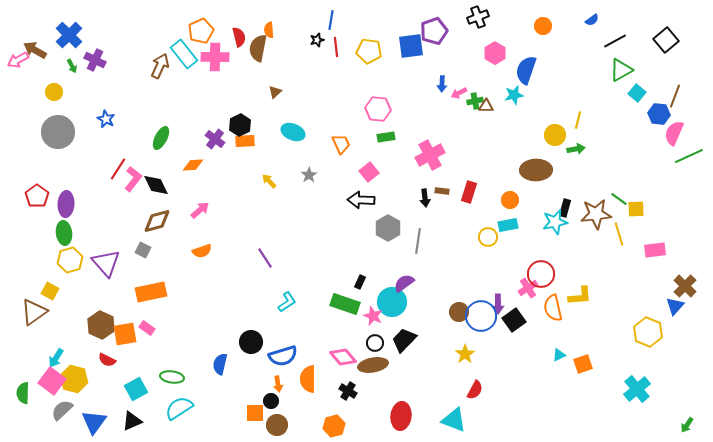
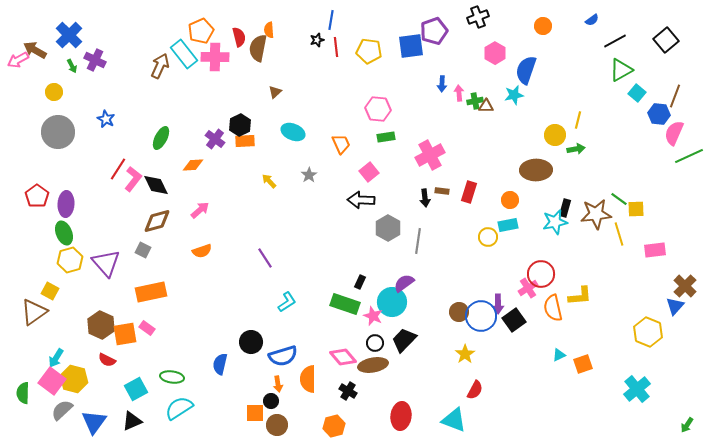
pink arrow at (459, 93): rotated 112 degrees clockwise
green ellipse at (64, 233): rotated 15 degrees counterclockwise
